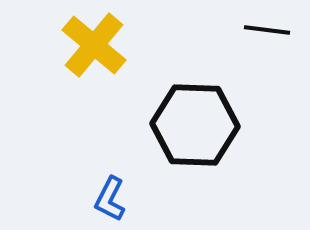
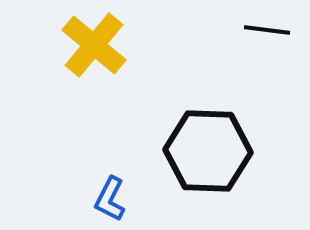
black hexagon: moved 13 px right, 26 px down
